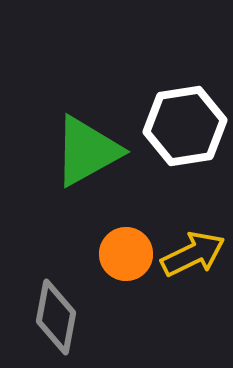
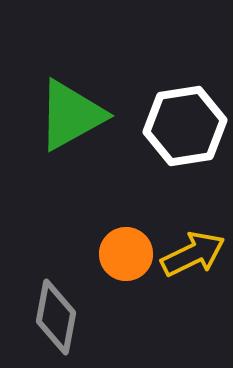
green triangle: moved 16 px left, 36 px up
